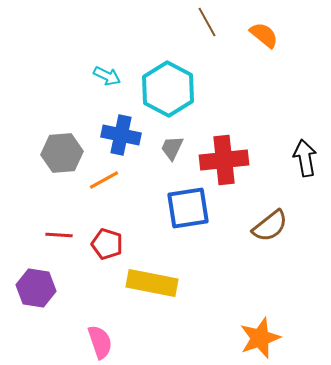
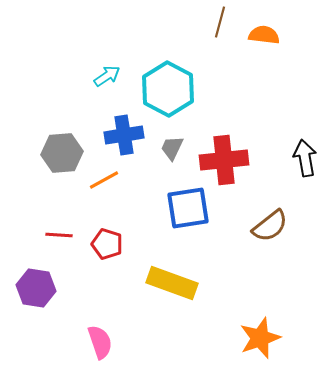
brown line: moved 13 px right; rotated 44 degrees clockwise
orange semicircle: rotated 32 degrees counterclockwise
cyan arrow: rotated 60 degrees counterclockwise
blue cross: moved 3 px right; rotated 21 degrees counterclockwise
yellow rectangle: moved 20 px right; rotated 9 degrees clockwise
